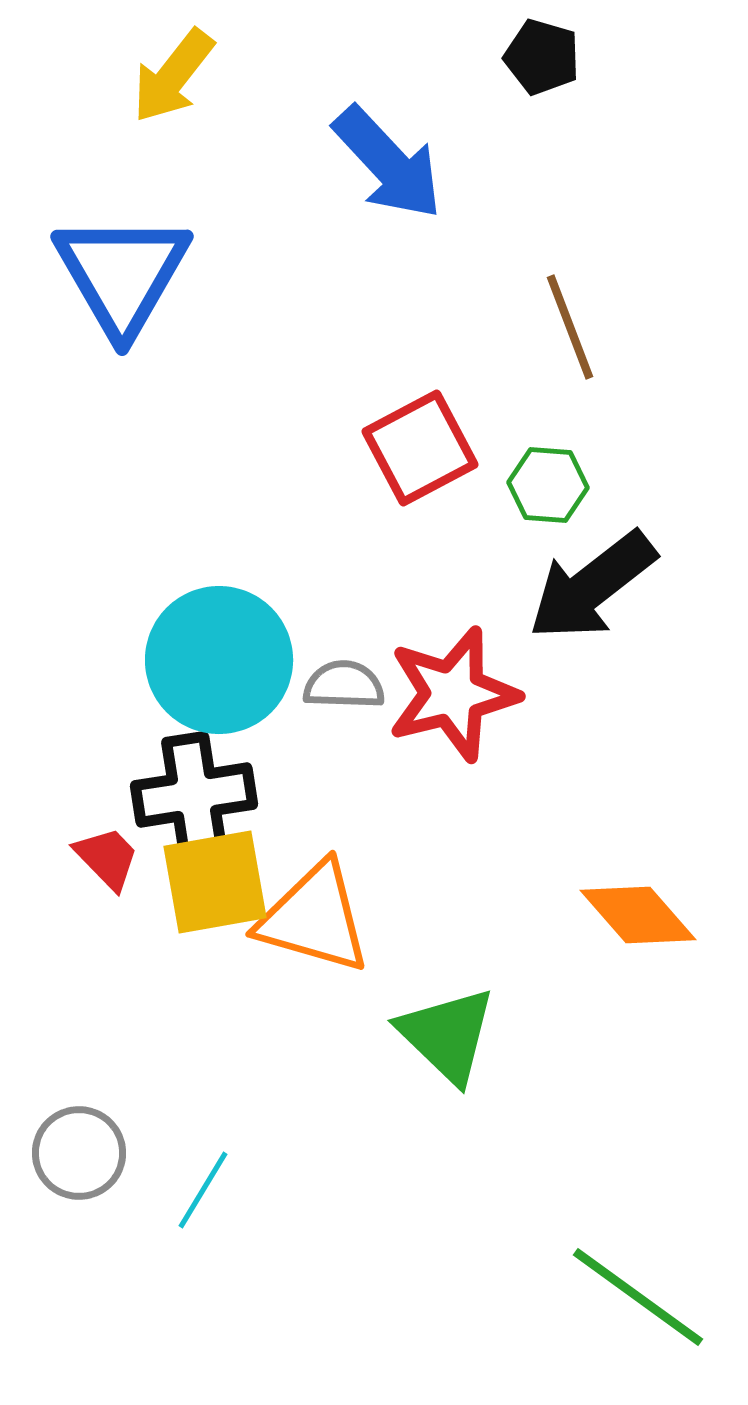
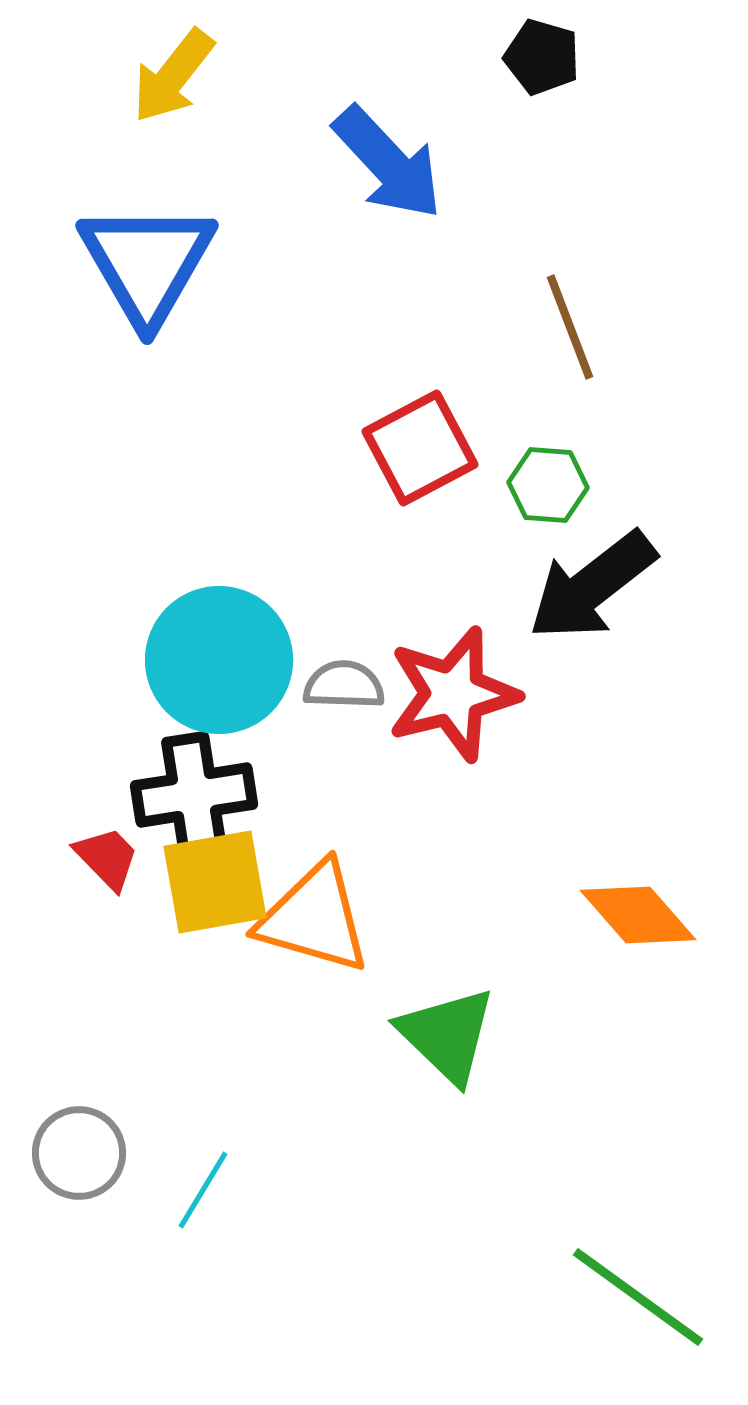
blue triangle: moved 25 px right, 11 px up
